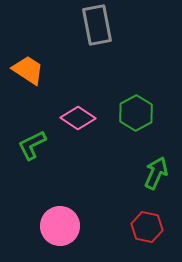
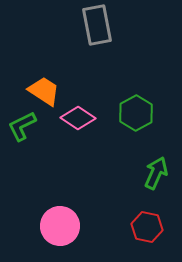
orange trapezoid: moved 16 px right, 21 px down
green L-shape: moved 10 px left, 19 px up
